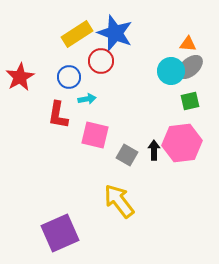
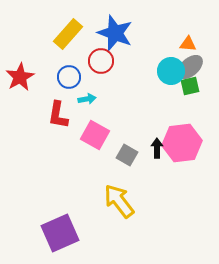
yellow rectangle: moved 9 px left; rotated 16 degrees counterclockwise
green square: moved 15 px up
pink square: rotated 16 degrees clockwise
black arrow: moved 3 px right, 2 px up
